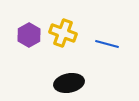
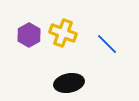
blue line: rotated 30 degrees clockwise
